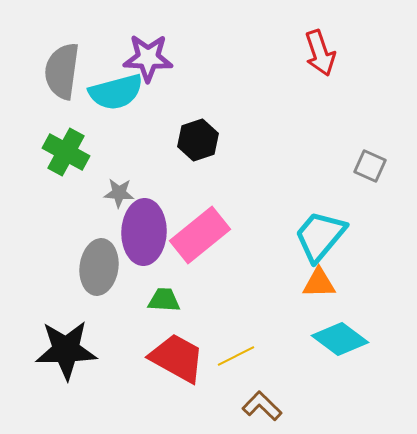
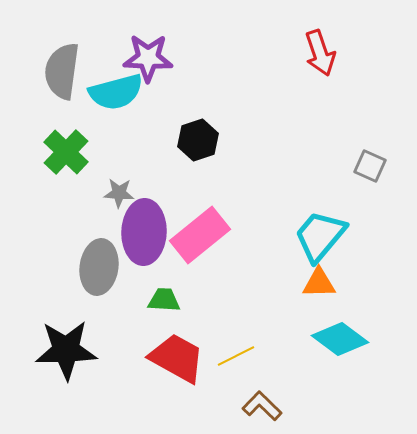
green cross: rotated 15 degrees clockwise
